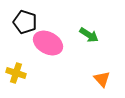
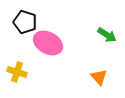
green arrow: moved 18 px right
yellow cross: moved 1 px right, 1 px up
orange triangle: moved 3 px left, 2 px up
